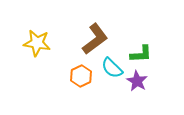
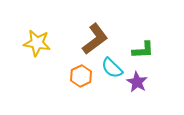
green L-shape: moved 2 px right, 4 px up
purple star: moved 1 px down
